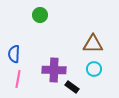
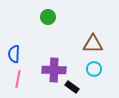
green circle: moved 8 px right, 2 px down
